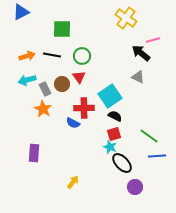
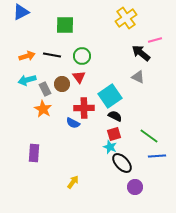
yellow cross: rotated 20 degrees clockwise
green square: moved 3 px right, 4 px up
pink line: moved 2 px right
